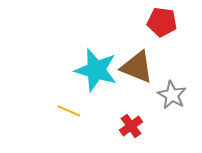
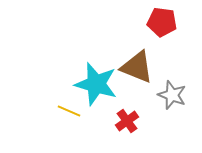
cyan star: moved 14 px down
gray star: rotated 8 degrees counterclockwise
red cross: moved 4 px left, 5 px up
